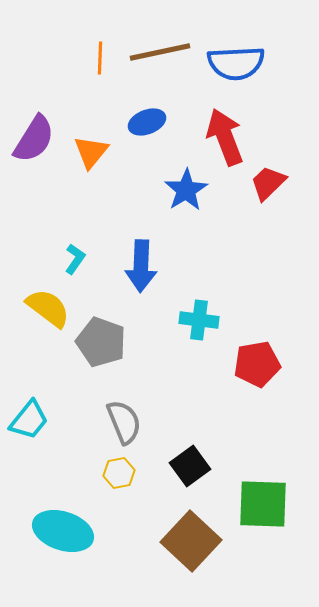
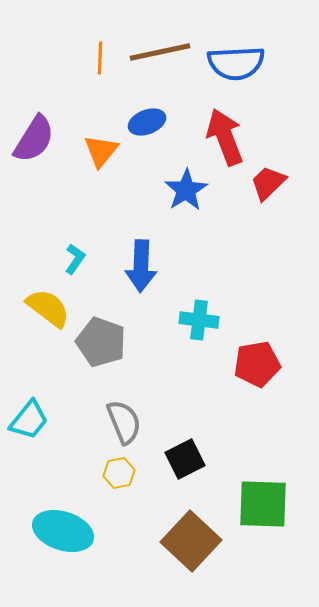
orange triangle: moved 10 px right, 1 px up
black square: moved 5 px left, 7 px up; rotated 9 degrees clockwise
